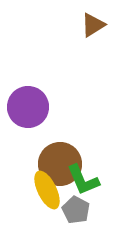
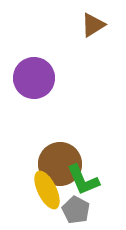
purple circle: moved 6 px right, 29 px up
